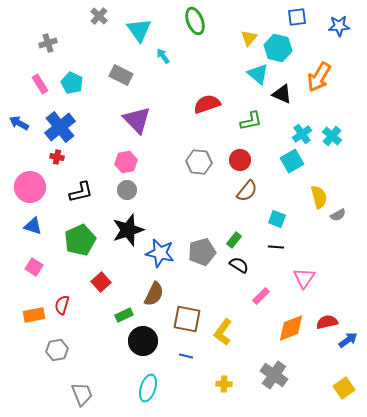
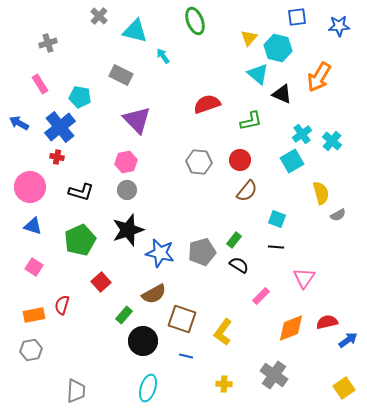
cyan triangle at (139, 30): moved 4 px left, 1 px down; rotated 40 degrees counterclockwise
cyan pentagon at (72, 83): moved 8 px right, 14 px down; rotated 15 degrees counterclockwise
cyan cross at (332, 136): moved 5 px down
black L-shape at (81, 192): rotated 30 degrees clockwise
yellow semicircle at (319, 197): moved 2 px right, 4 px up
brown semicircle at (154, 294): rotated 35 degrees clockwise
green rectangle at (124, 315): rotated 24 degrees counterclockwise
brown square at (187, 319): moved 5 px left; rotated 8 degrees clockwise
gray hexagon at (57, 350): moved 26 px left
gray trapezoid at (82, 394): moved 6 px left, 3 px up; rotated 25 degrees clockwise
